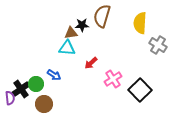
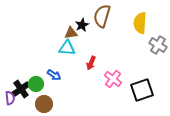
black star: rotated 24 degrees counterclockwise
red arrow: rotated 24 degrees counterclockwise
pink cross: rotated 18 degrees counterclockwise
black square: moved 2 px right; rotated 25 degrees clockwise
